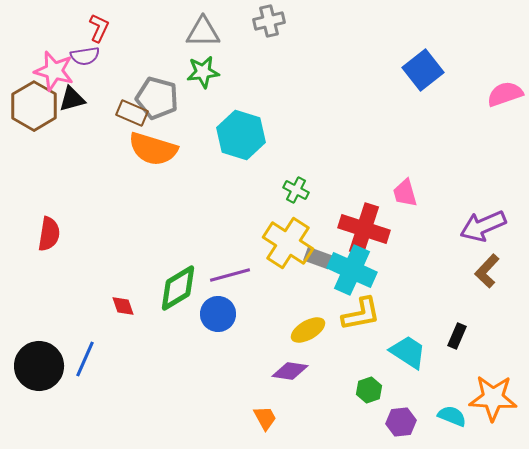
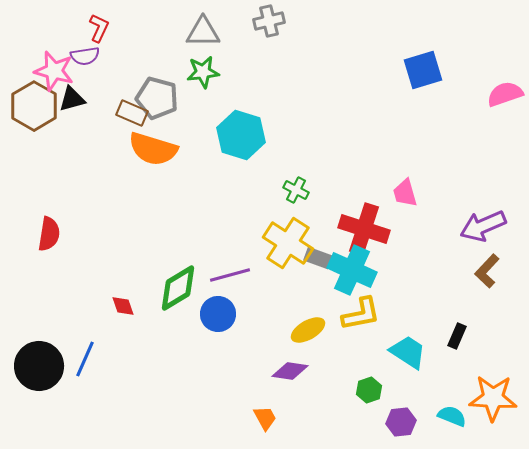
blue square: rotated 21 degrees clockwise
